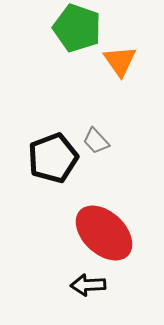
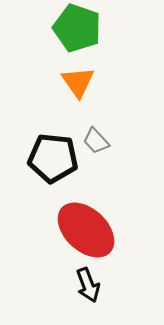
orange triangle: moved 42 px left, 21 px down
black pentagon: rotated 27 degrees clockwise
red ellipse: moved 18 px left, 3 px up
black arrow: rotated 108 degrees counterclockwise
